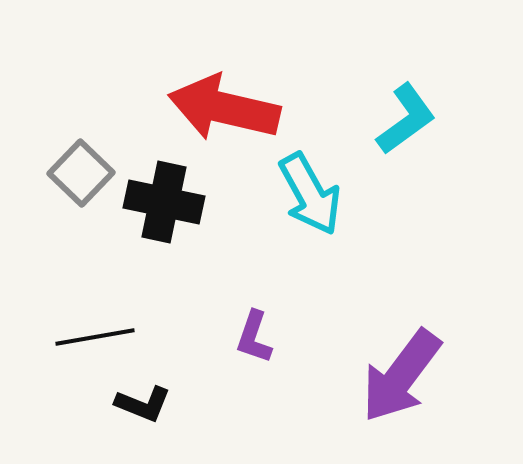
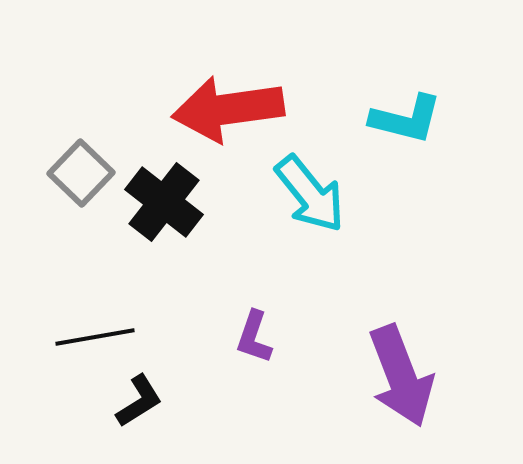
red arrow: moved 4 px right, 1 px down; rotated 21 degrees counterclockwise
cyan L-shape: rotated 50 degrees clockwise
cyan arrow: rotated 10 degrees counterclockwise
black cross: rotated 26 degrees clockwise
purple arrow: rotated 58 degrees counterclockwise
black L-shape: moved 4 px left, 3 px up; rotated 54 degrees counterclockwise
